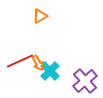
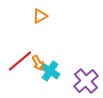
red line: rotated 16 degrees counterclockwise
cyan cross: rotated 12 degrees counterclockwise
purple cross: moved 1 px right
